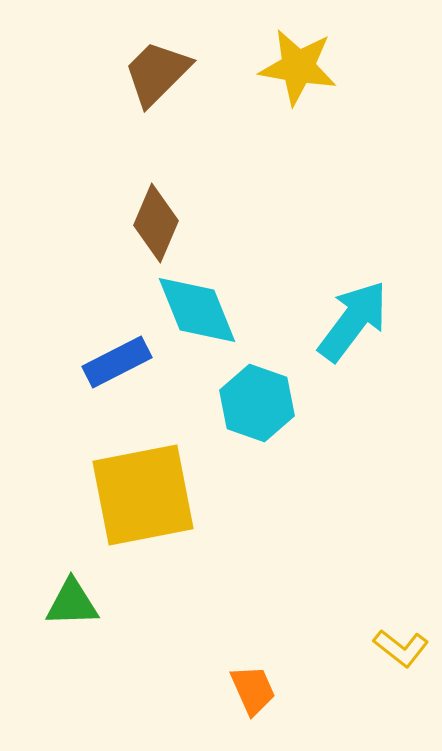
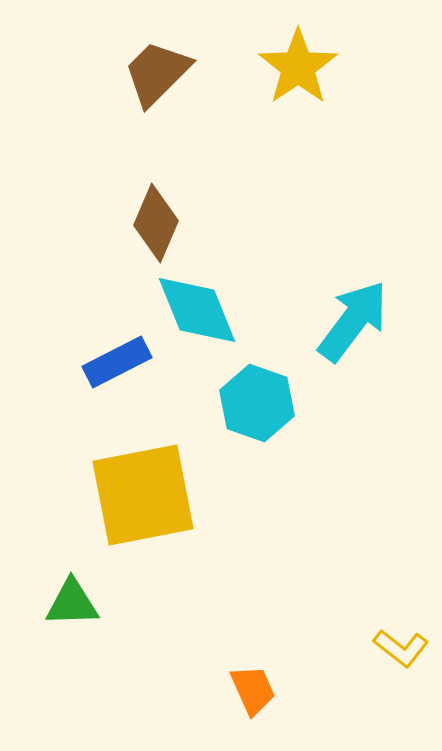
yellow star: rotated 28 degrees clockwise
